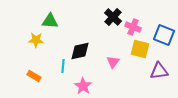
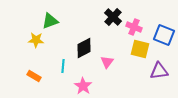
green triangle: rotated 24 degrees counterclockwise
pink cross: moved 1 px right
black diamond: moved 4 px right, 3 px up; rotated 15 degrees counterclockwise
pink triangle: moved 6 px left
